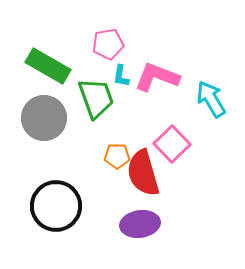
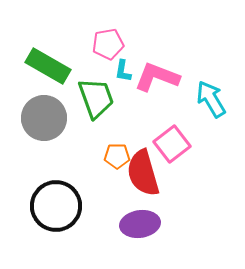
cyan L-shape: moved 2 px right, 5 px up
pink square: rotated 6 degrees clockwise
